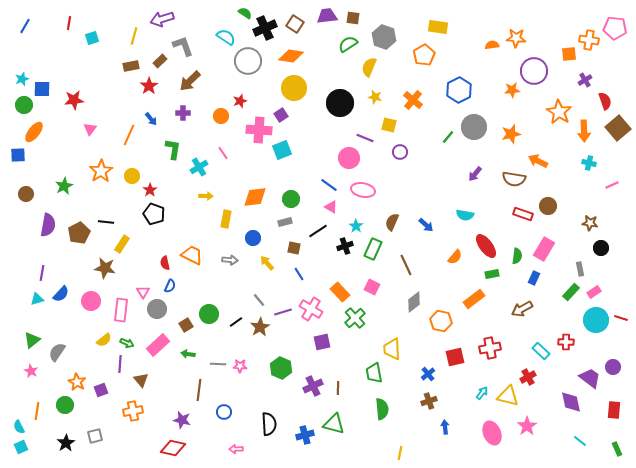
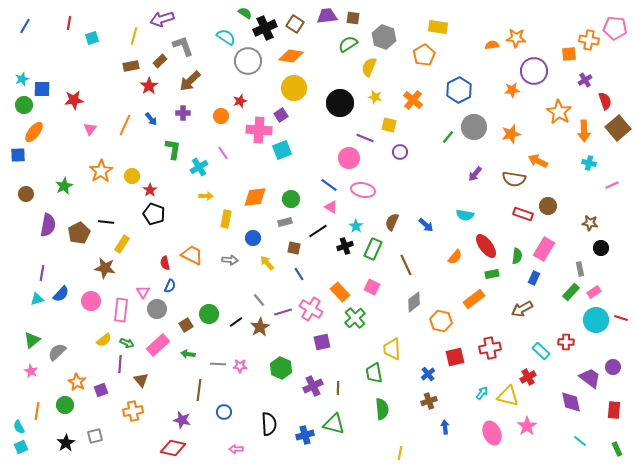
orange line at (129, 135): moved 4 px left, 10 px up
gray semicircle at (57, 352): rotated 12 degrees clockwise
